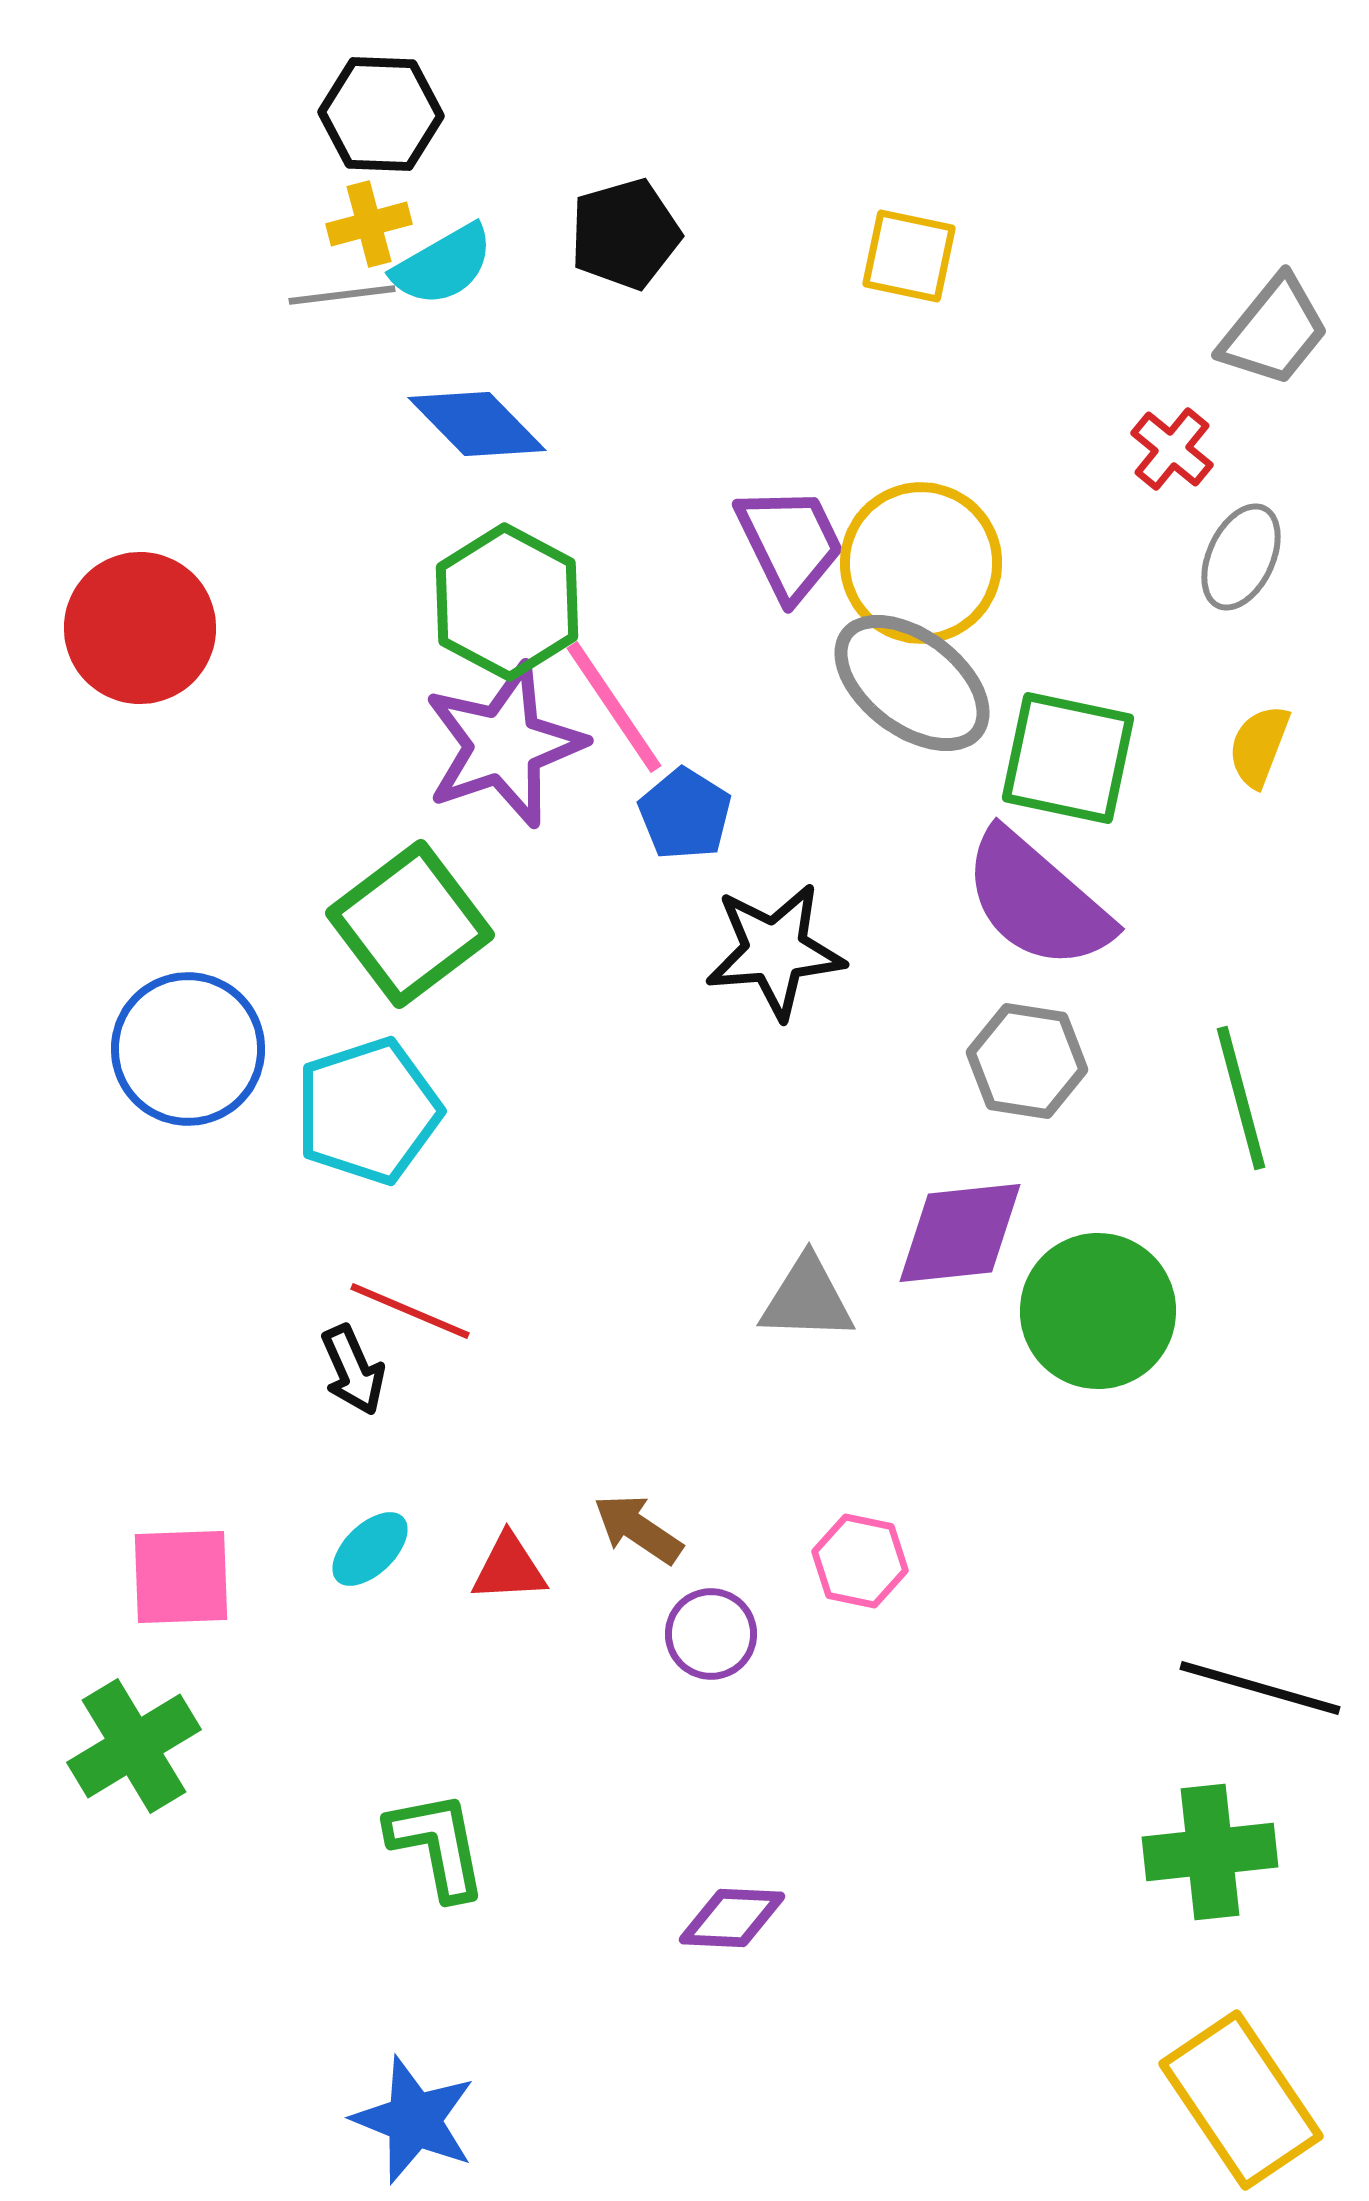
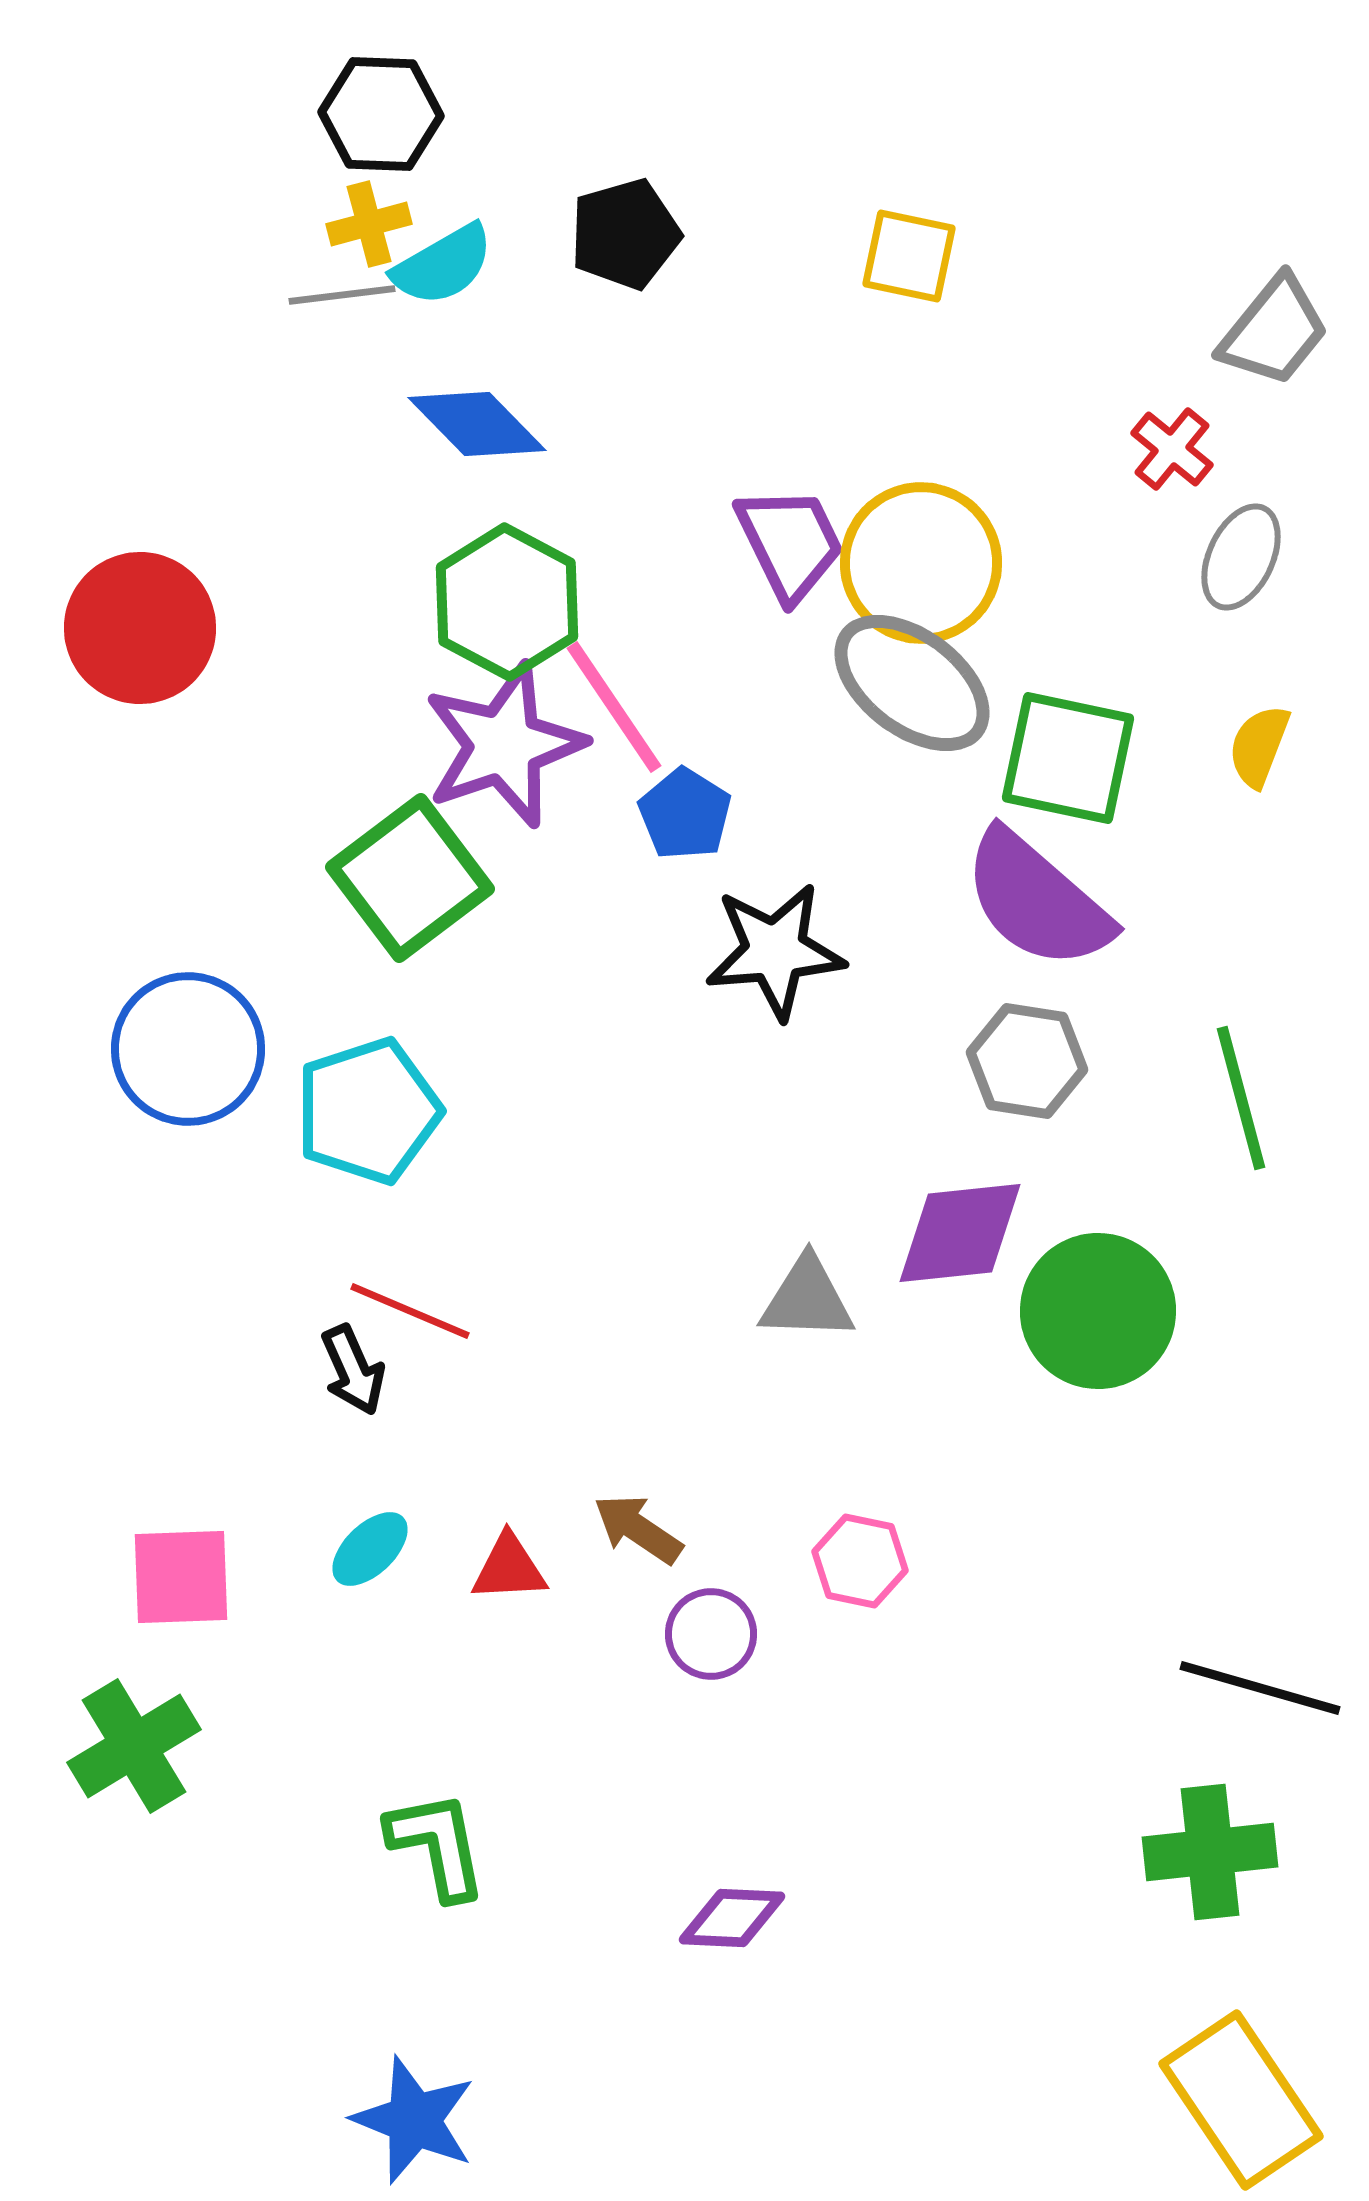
green square at (410, 924): moved 46 px up
